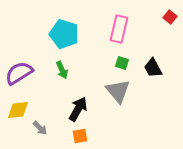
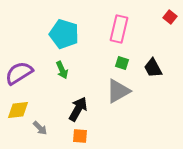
gray triangle: rotated 40 degrees clockwise
orange square: rotated 14 degrees clockwise
